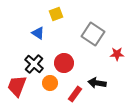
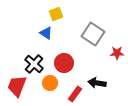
blue triangle: moved 8 px right
red star: moved 1 px up
